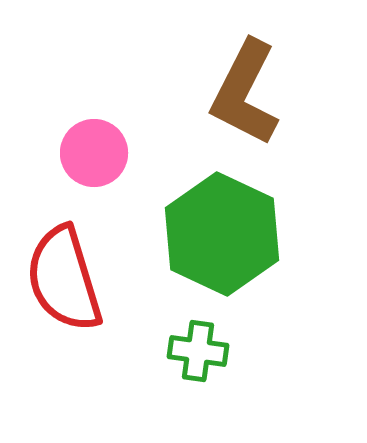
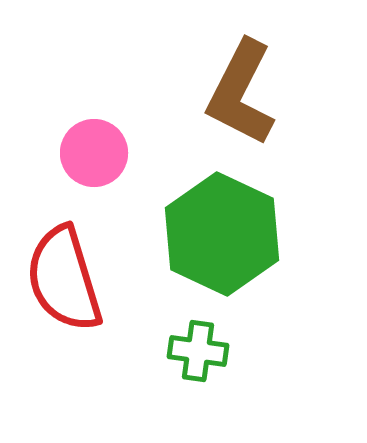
brown L-shape: moved 4 px left
